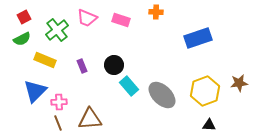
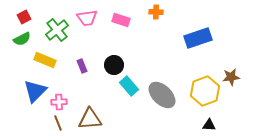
pink trapezoid: rotated 30 degrees counterclockwise
brown star: moved 8 px left, 6 px up
